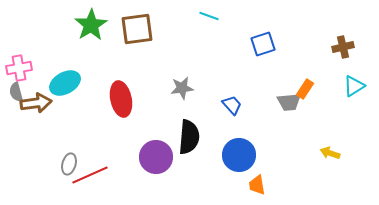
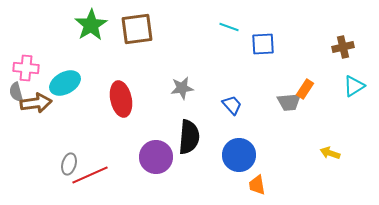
cyan line: moved 20 px right, 11 px down
blue square: rotated 15 degrees clockwise
pink cross: moved 7 px right; rotated 15 degrees clockwise
